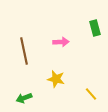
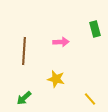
green rectangle: moved 1 px down
brown line: rotated 16 degrees clockwise
yellow line: moved 1 px left, 5 px down
green arrow: rotated 21 degrees counterclockwise
